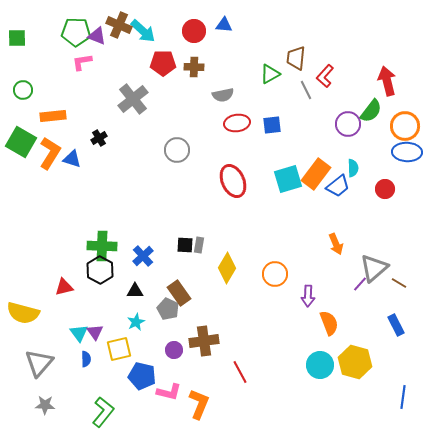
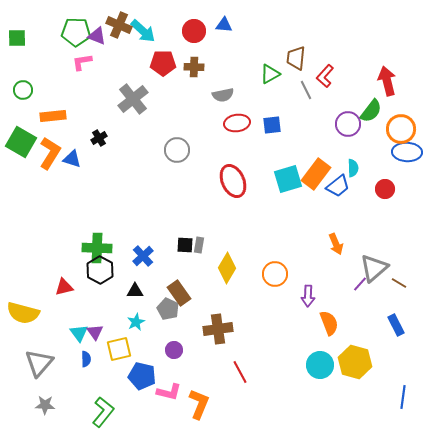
orange circle at (405, 126): moved 4 px left, 3 px down
green cross at (102, 246): moved 5 px left, 2 px down
brown cross at (204, 341): moved 14 px right, 12 px up
